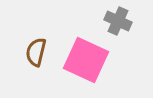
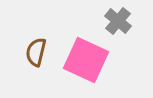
gray cross: rotated 16 degrees clockwise
